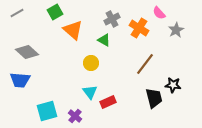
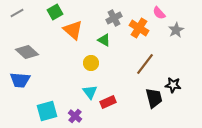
gray cross: moved 2 px right, 1 px up
